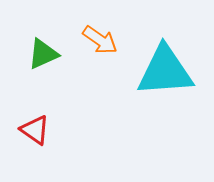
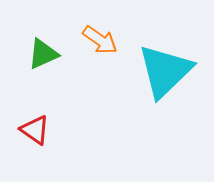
cyan triangle: rotated 40 degrees counterclockwise
